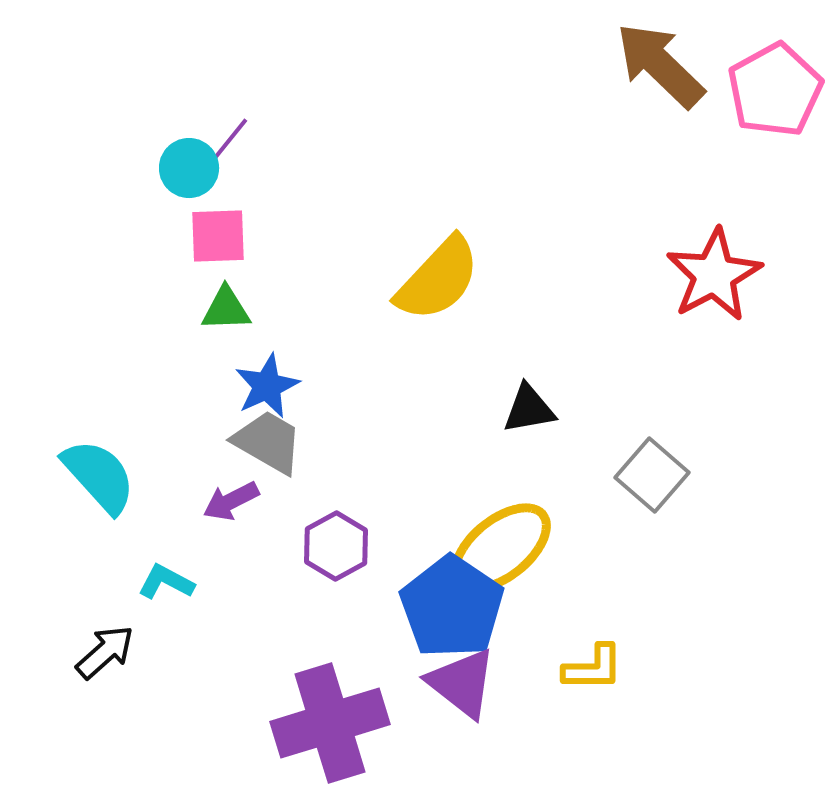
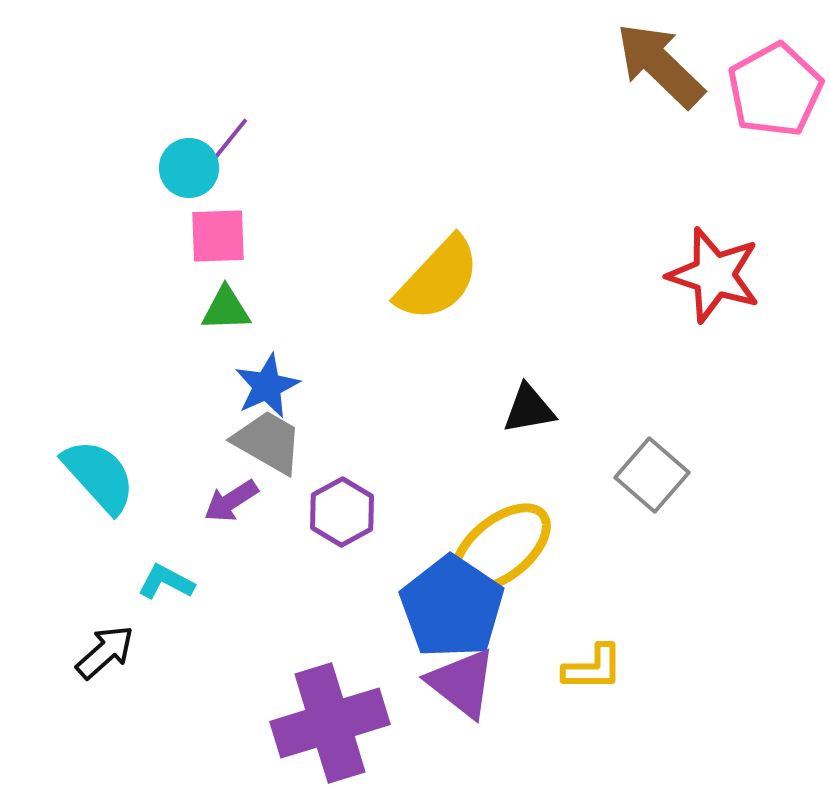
red star: rotated 26 degrees counterclockwise
purple arrow: rotated 6 degrees counterclockwise
purple hexagon: moved 6 px right, 34 px up
